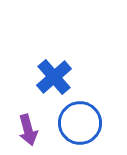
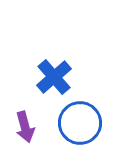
purple arrow: moved 3 px left, 3 px up
